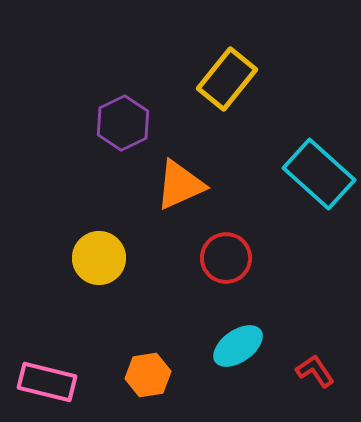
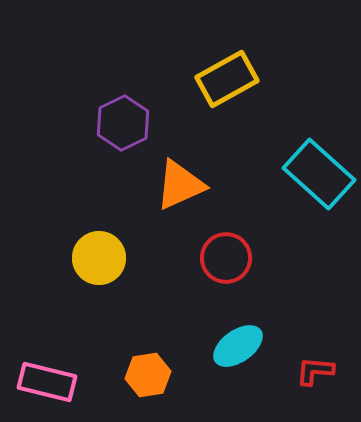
yellow rectangle: rotated 22 degrees clockwise
red L-shape: rotated 51 degrees counterclockwise
